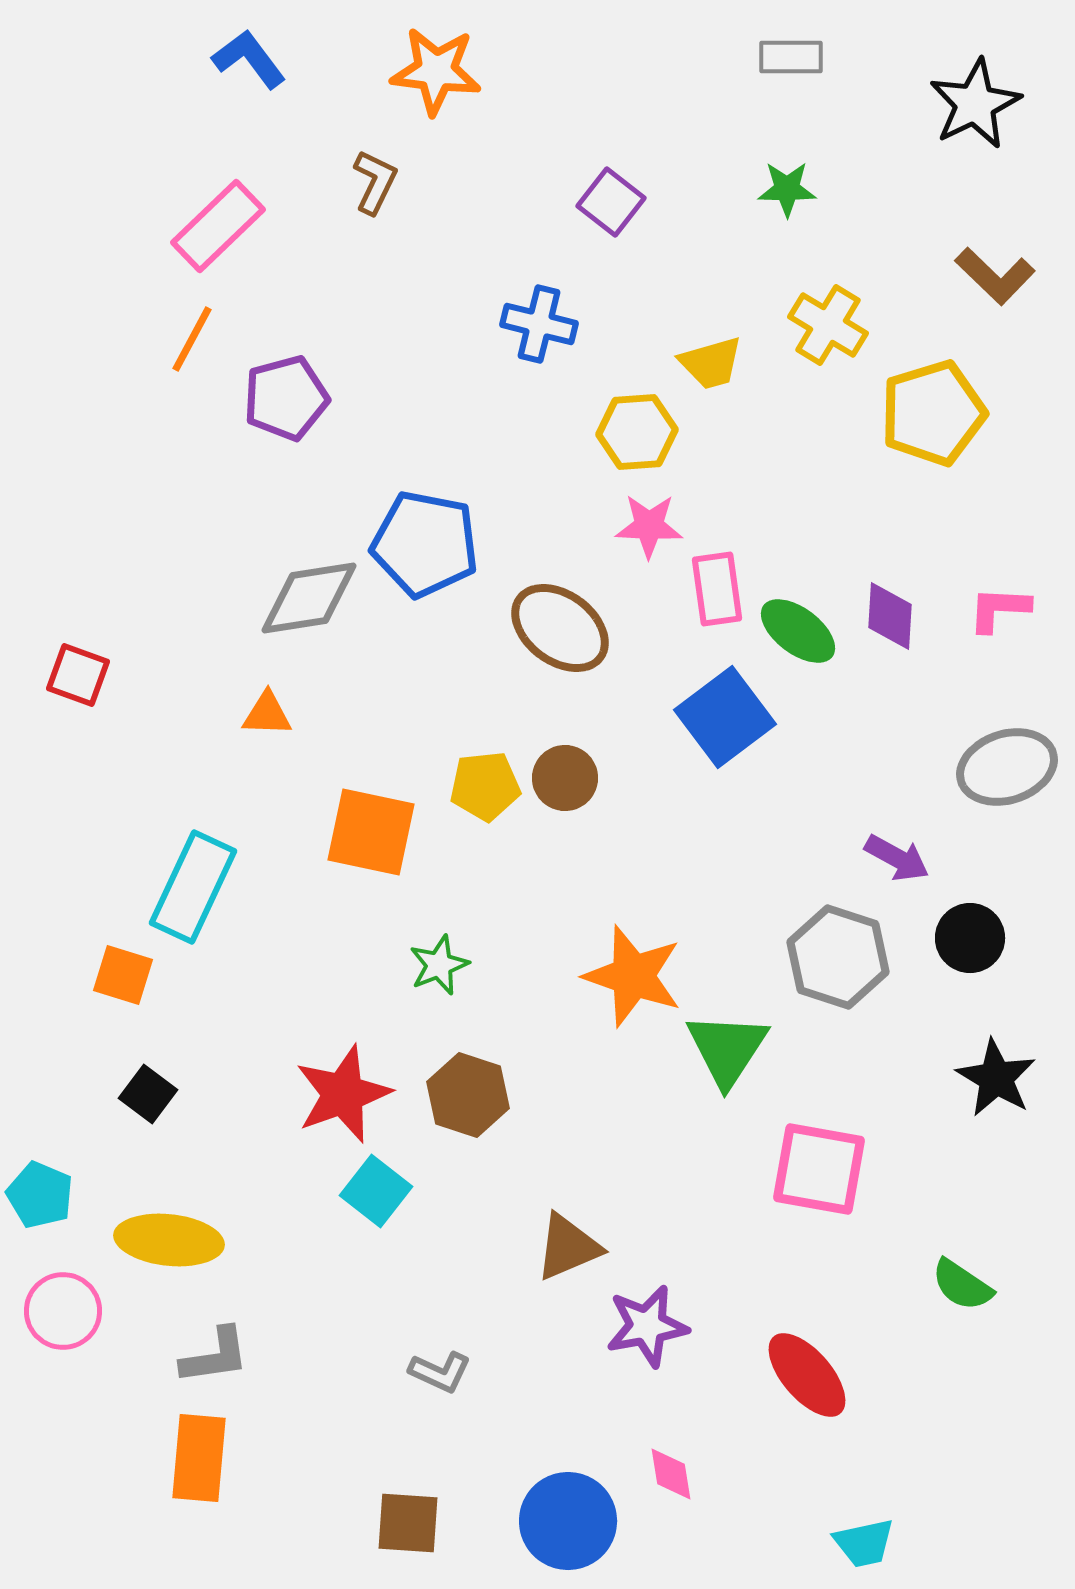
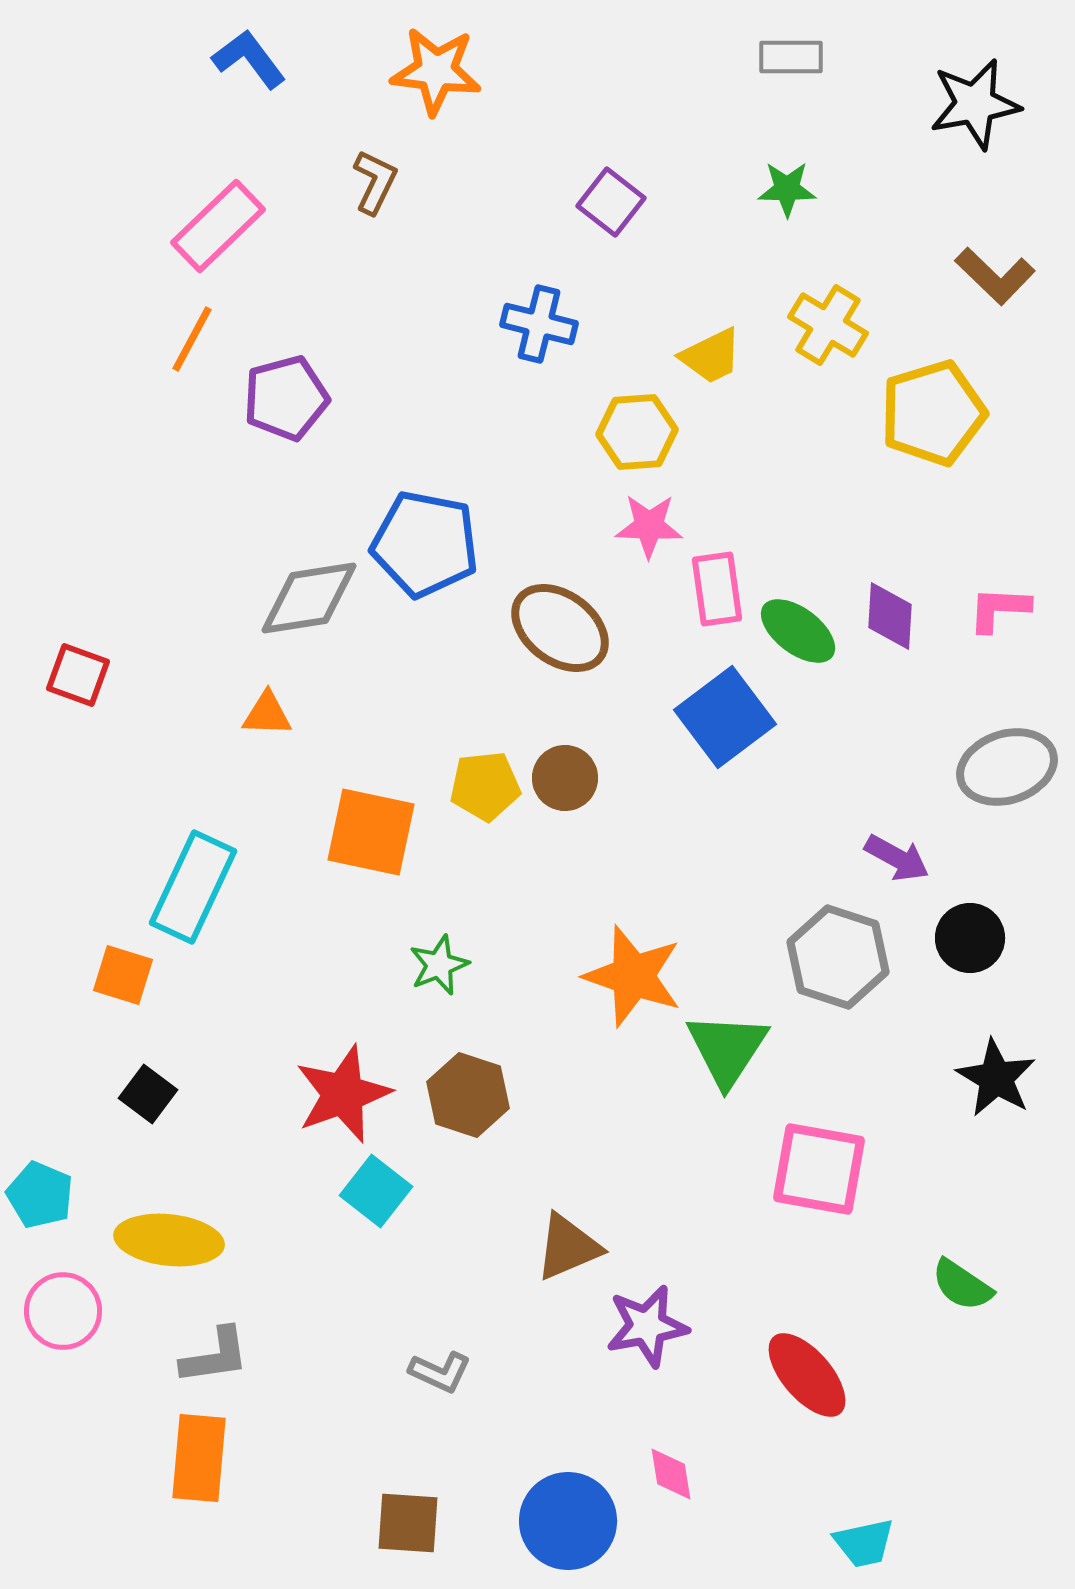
black star at (975, 104): rotated 16 degrees clockwise
yellow trapezoid at (711, 363): moved 7 px up; rotated 10 degrees counterclockwise
